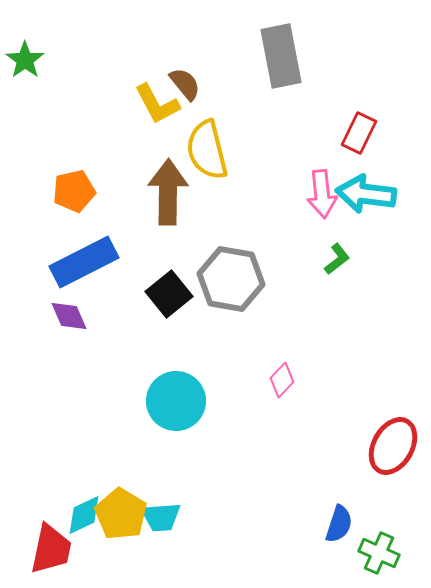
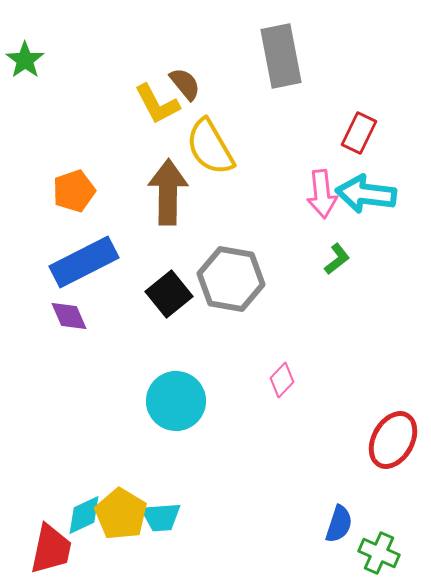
yellow semicircle: moved 3 px right, 3 px up; rotated 16 degrees counterclockwise
orange pentagon: rotated 6 degrees counterclockwise
red ellipse: moved 6 px up
